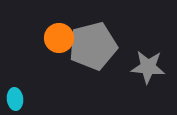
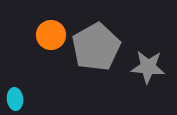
orange circle: moved 8 px left, 3 px up
gray pentagon: moved 3 px right, 1 px down; rotated 15 degrees counterclockwise
